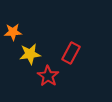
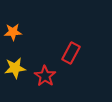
yellow star: moved 15 px left, 14 px down
red star: moved 3 px left
